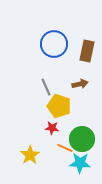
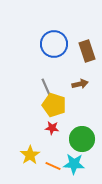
brown rectangle: rotated 30 degrees counterclockwise
yellow pentagon: moved 5 px left, 1 px up
orange line: moved 12 px left, 18 px down
cyan star: moved 6 px left, 1 px down
